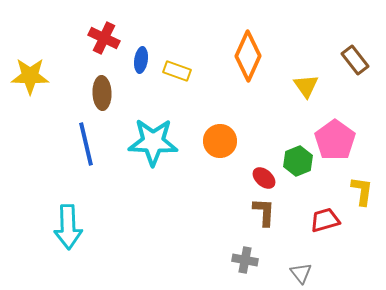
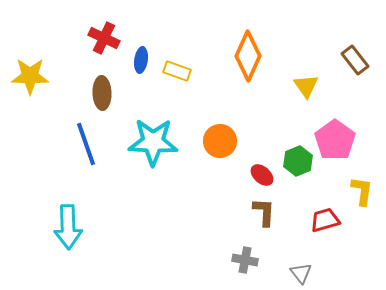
blue line: rotated 6 degrees counterclockwise
red ellipse: moved 2 px left, 3 px up
